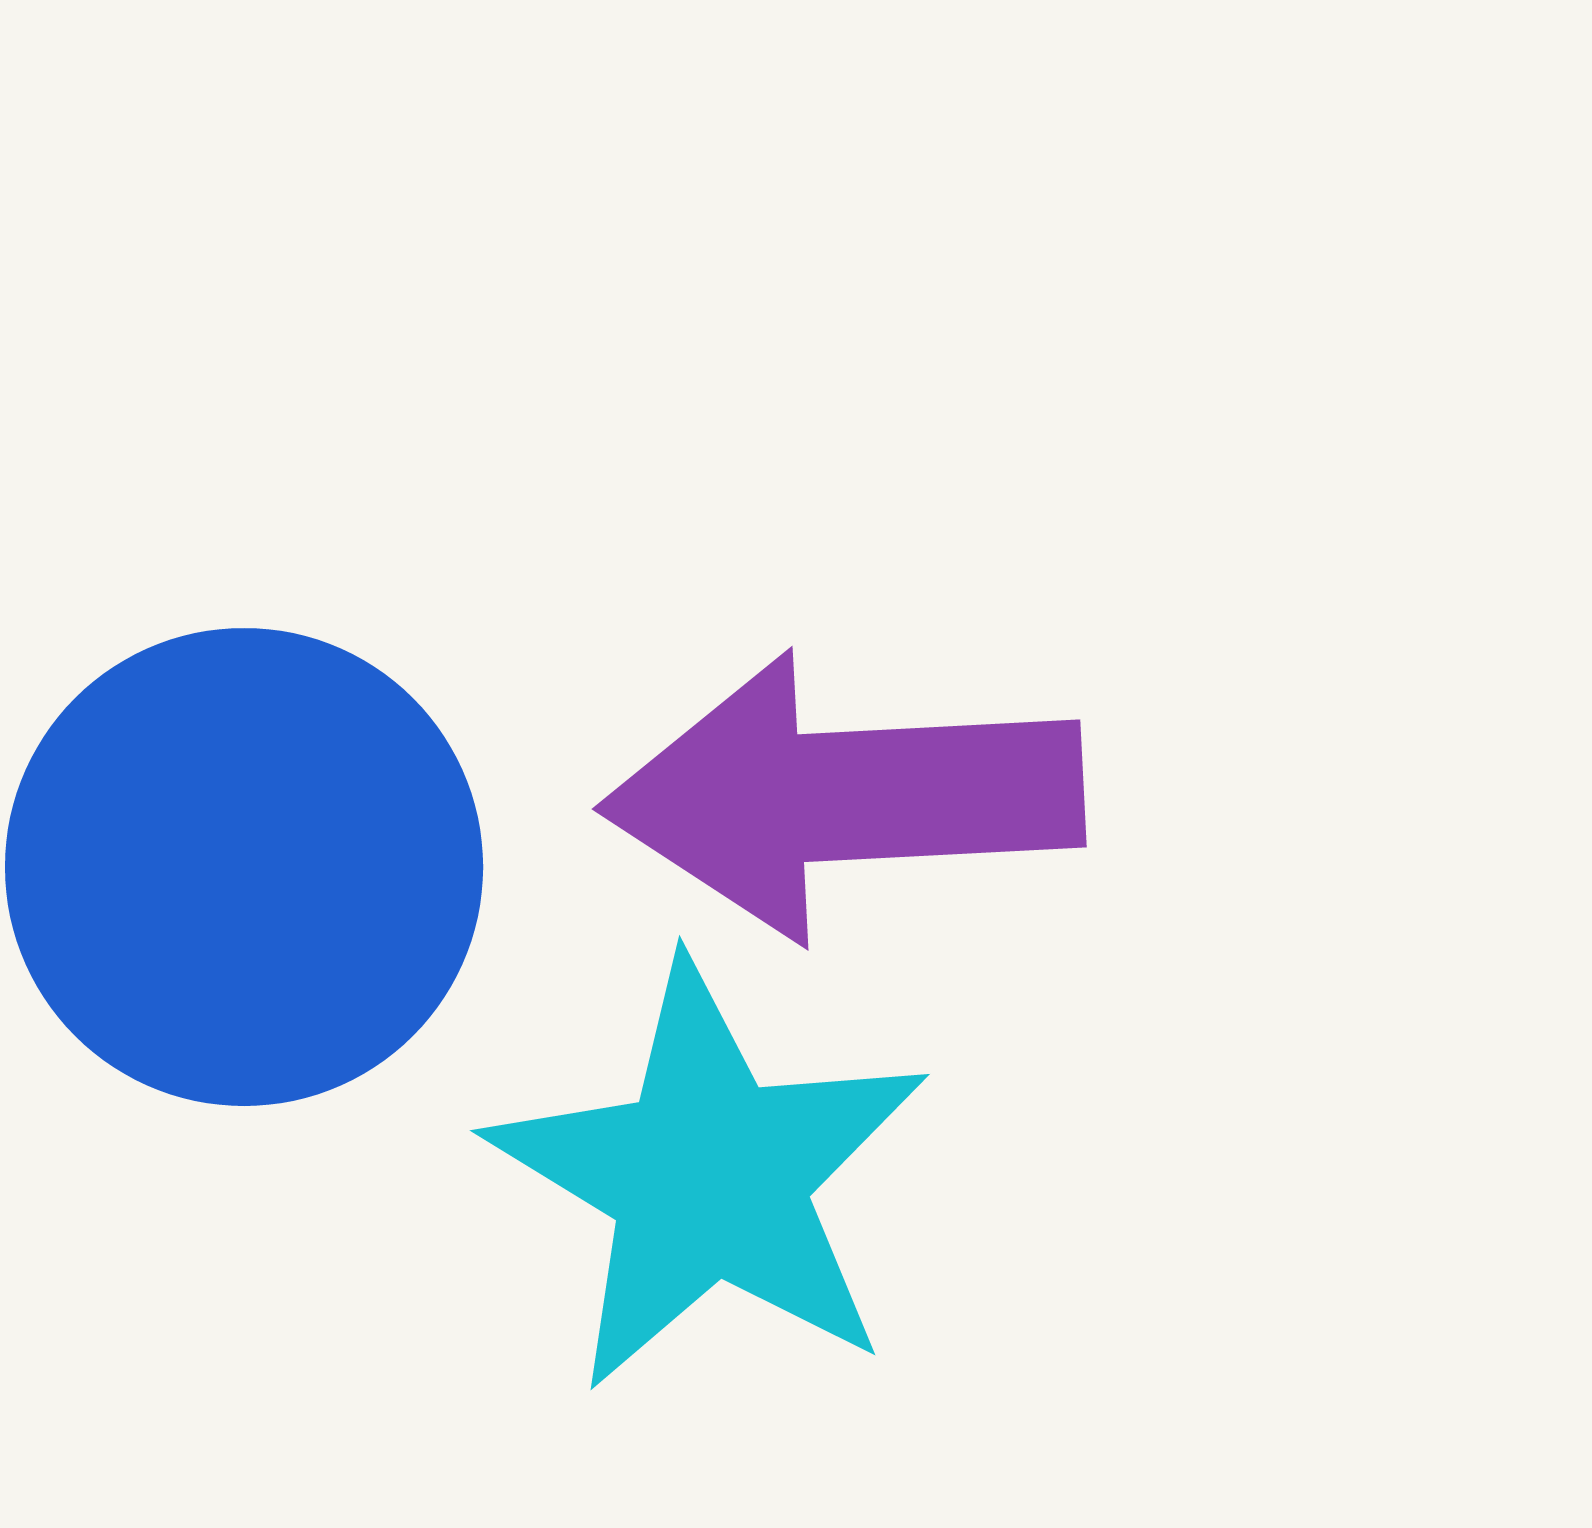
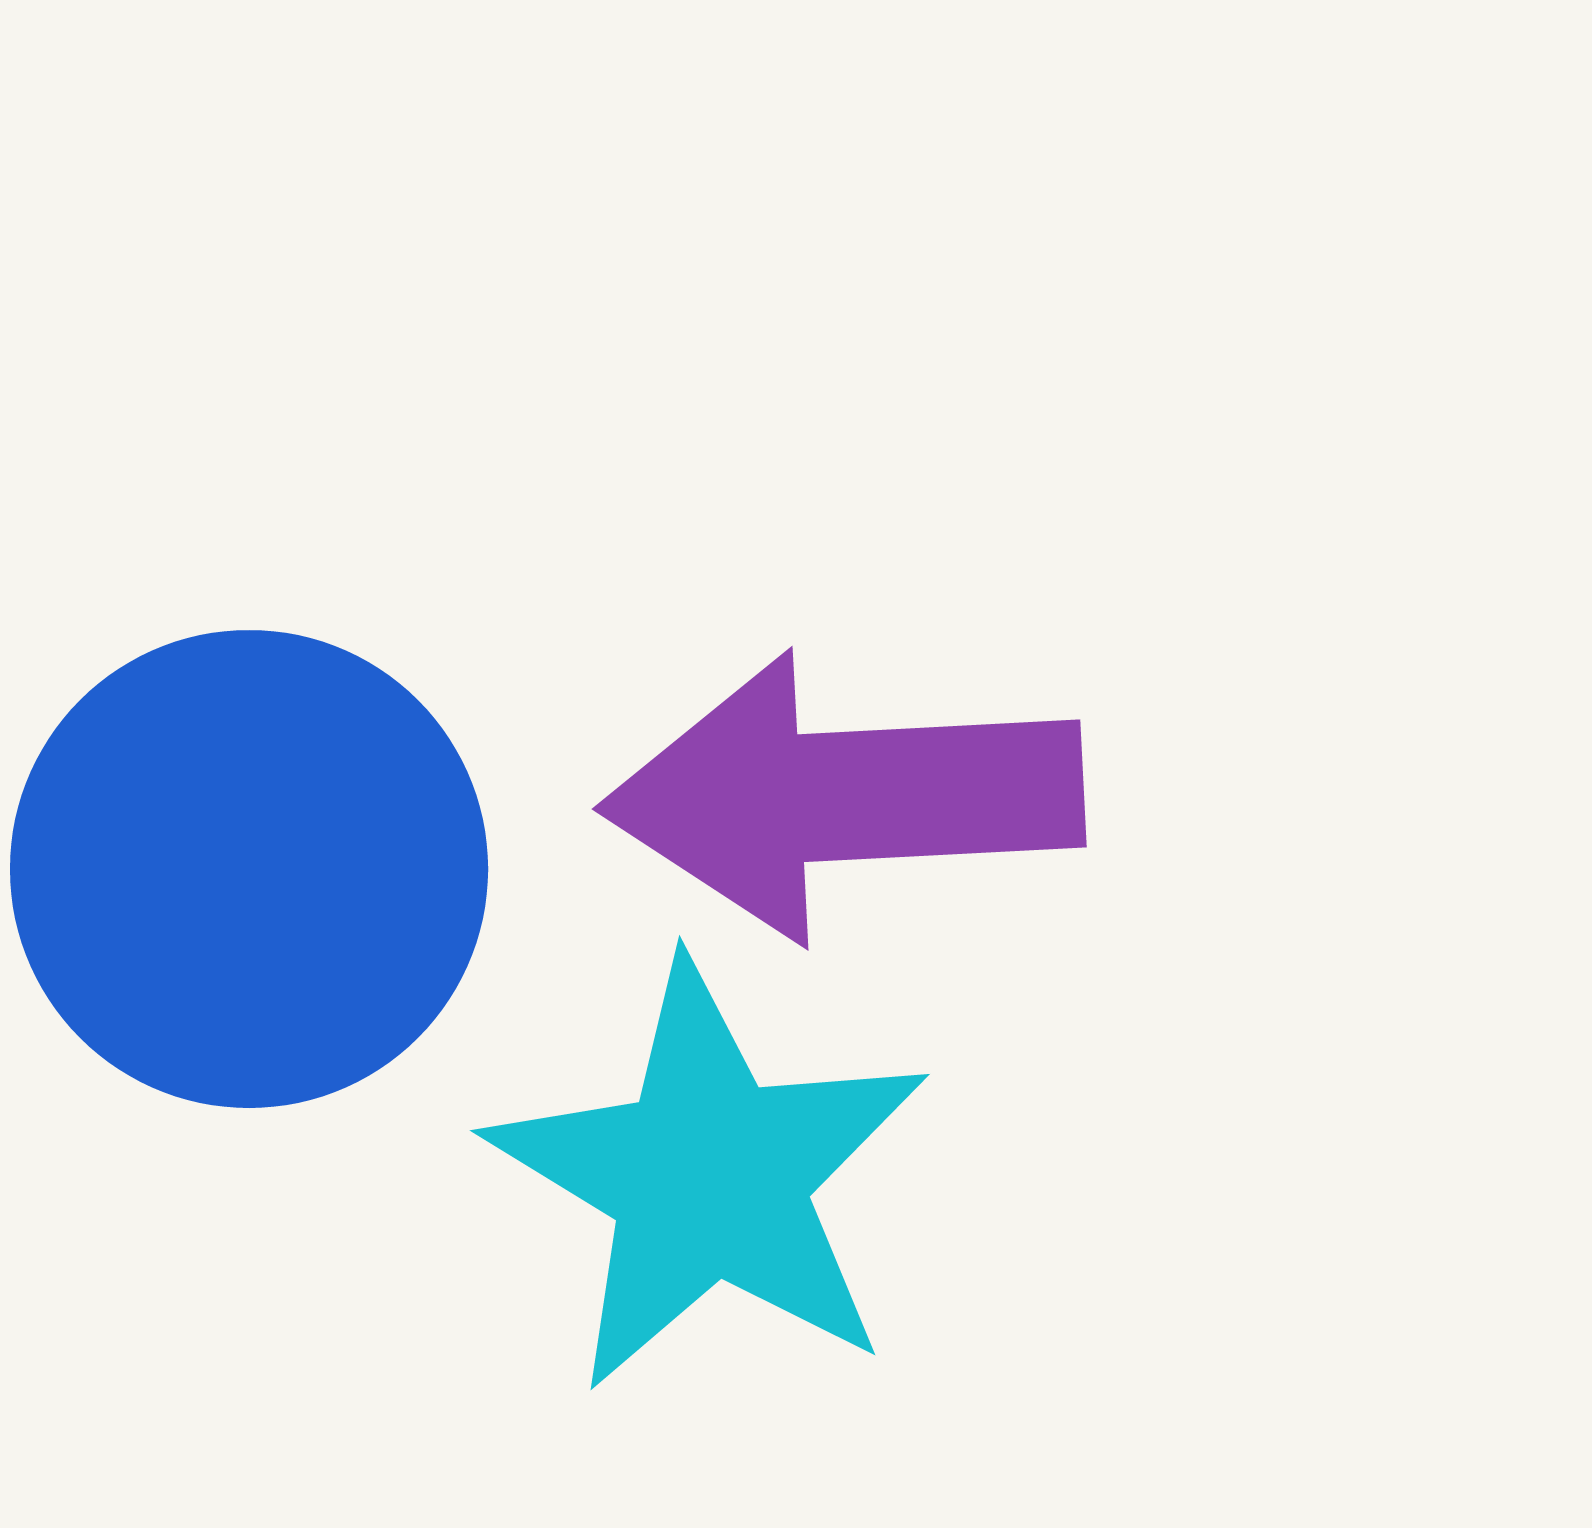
blue circle: moved 5 px right, 2 px down
